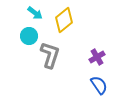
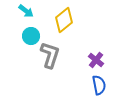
cyan arrow: moved 9 px left, 2 px up
cyan circle: moved 2 px right
purple cross: moved 1 px left, 3 px down; rotated 21 degrees counterclockwise
blue semicircle: rotated 24 degrees clockwise
